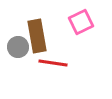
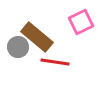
brown rectangle: moved 1 px down; rotated 40 degrees counterclockwise
red line: moved 2 px right, 1 px up
